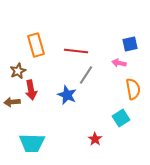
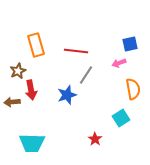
pink arrow: rotated 32 degrees counterclockwise
blue star: rotated 30 degrees clockwise
